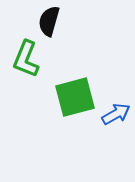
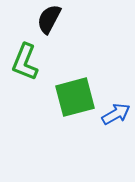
black semicircle: moved 2 px up; rotated 12 degrees clockwise
green L-shape: moved 1 px left, 3 px down
